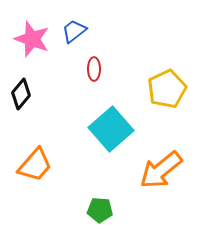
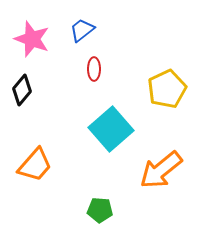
blue trapezoid: moved 8 px right, 1 px up
black diamond: moved 1 px right, 4 px up
